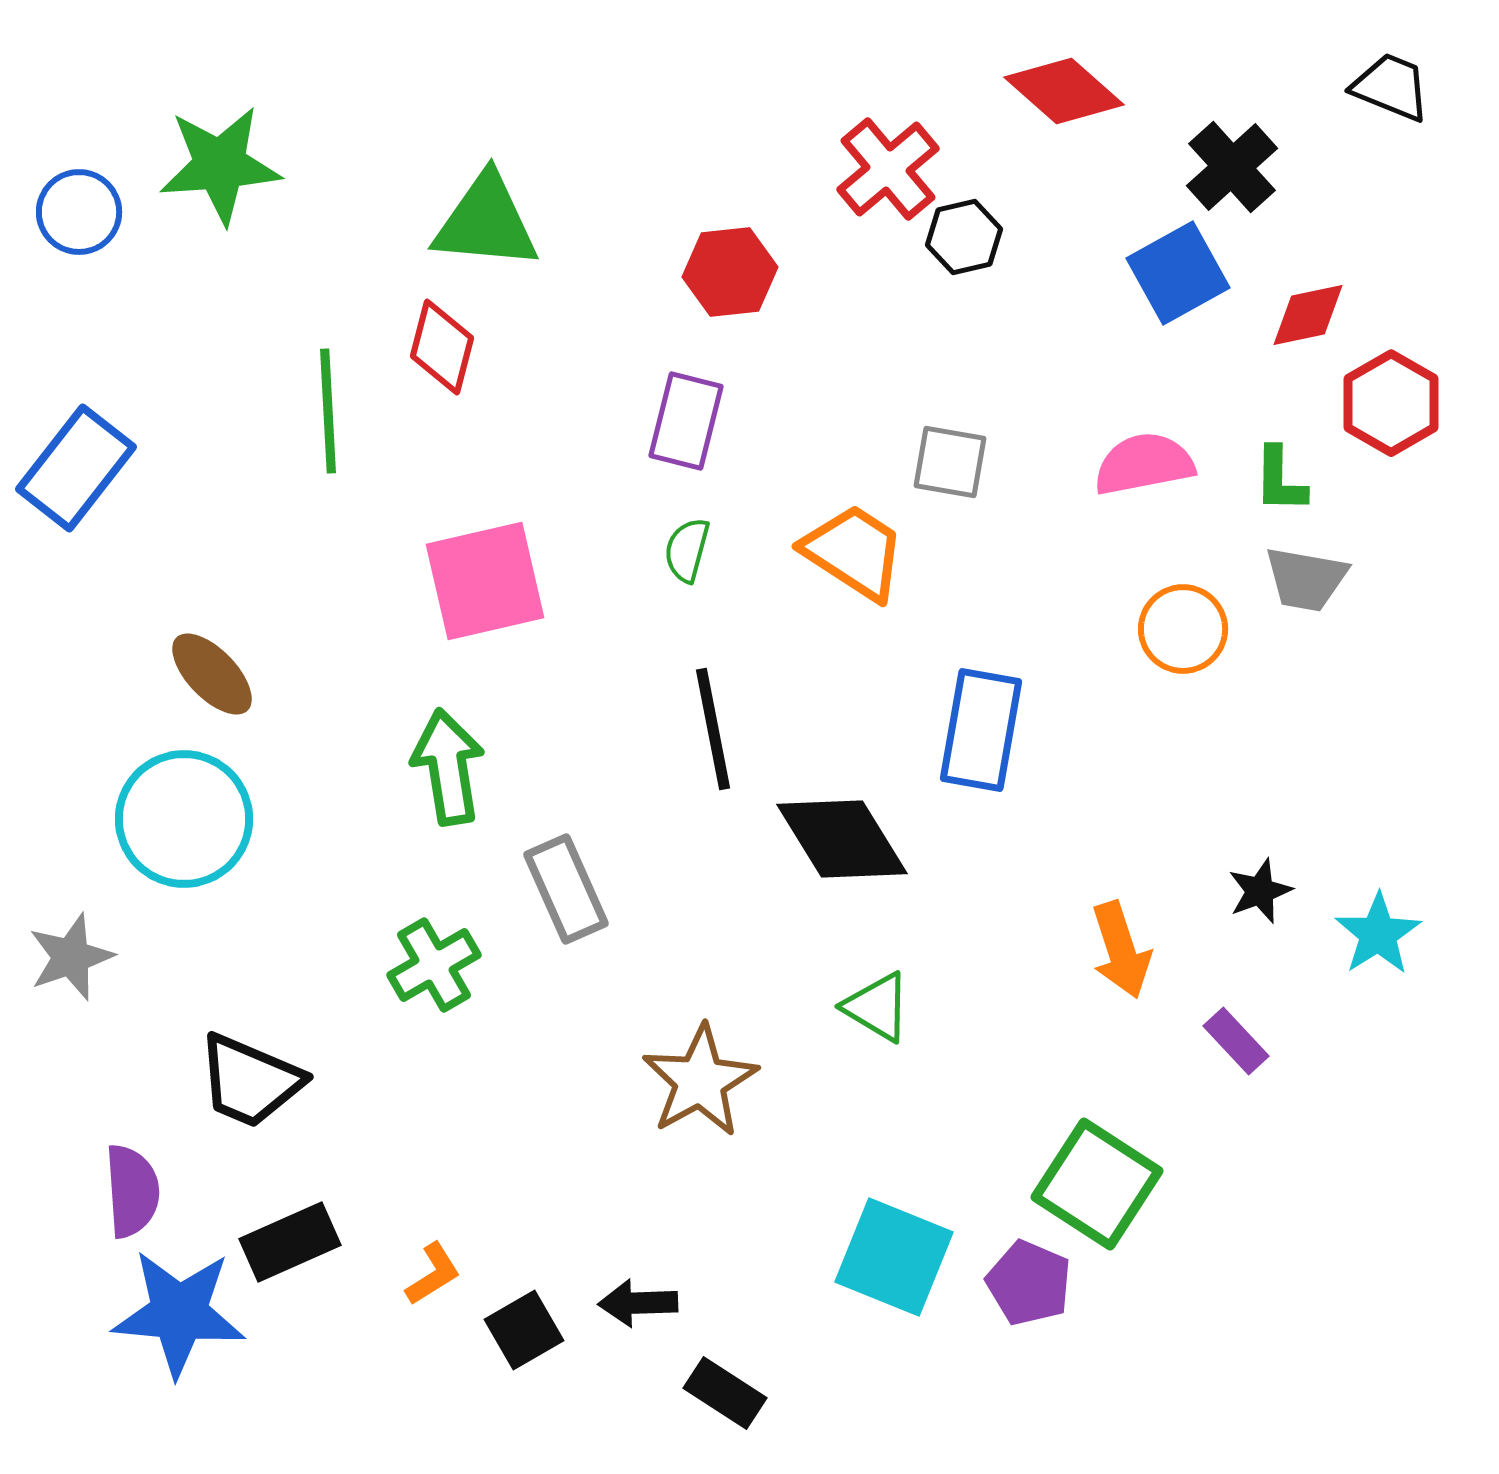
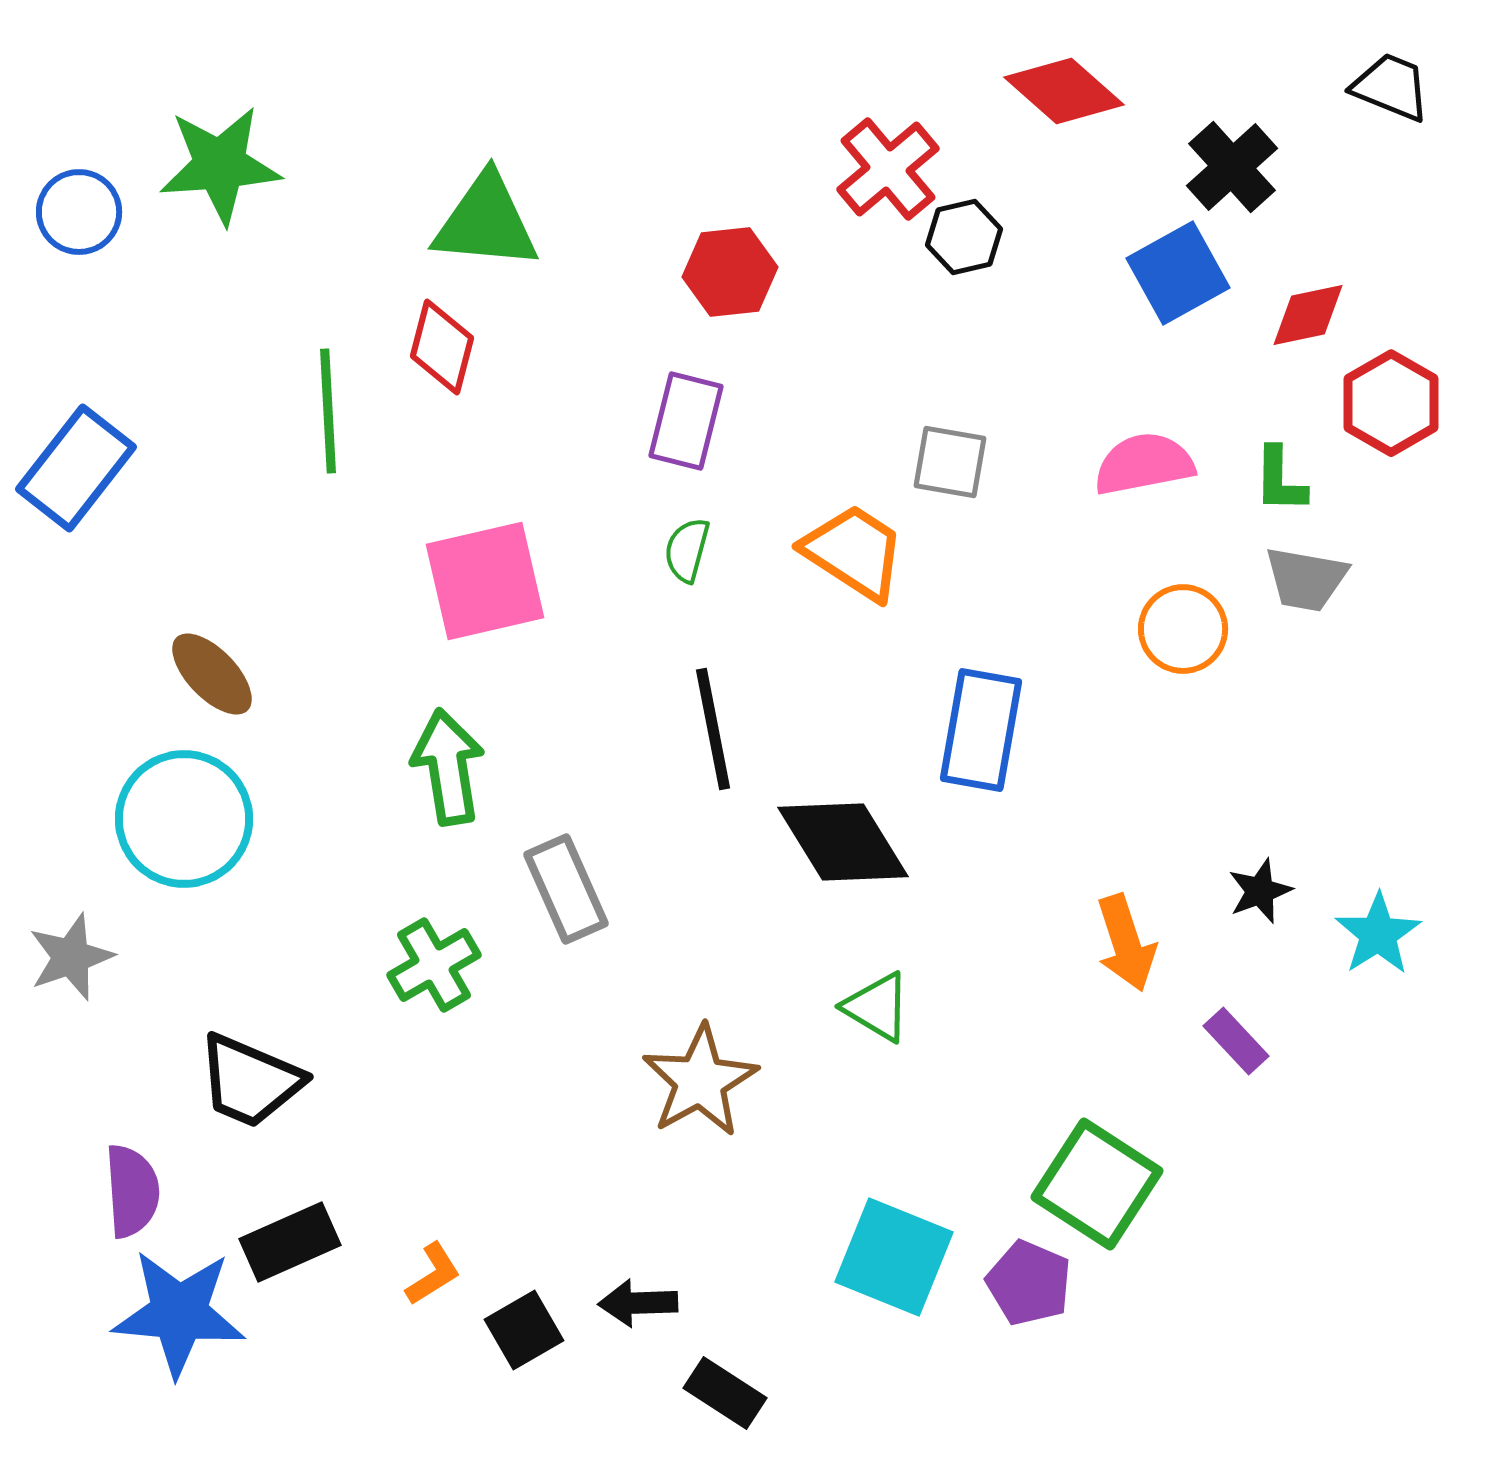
black diamond at (842, 839): moved 1 px right, 3 px down
orange arrow at (1121, 950): moved 5 px right, 7 px up
